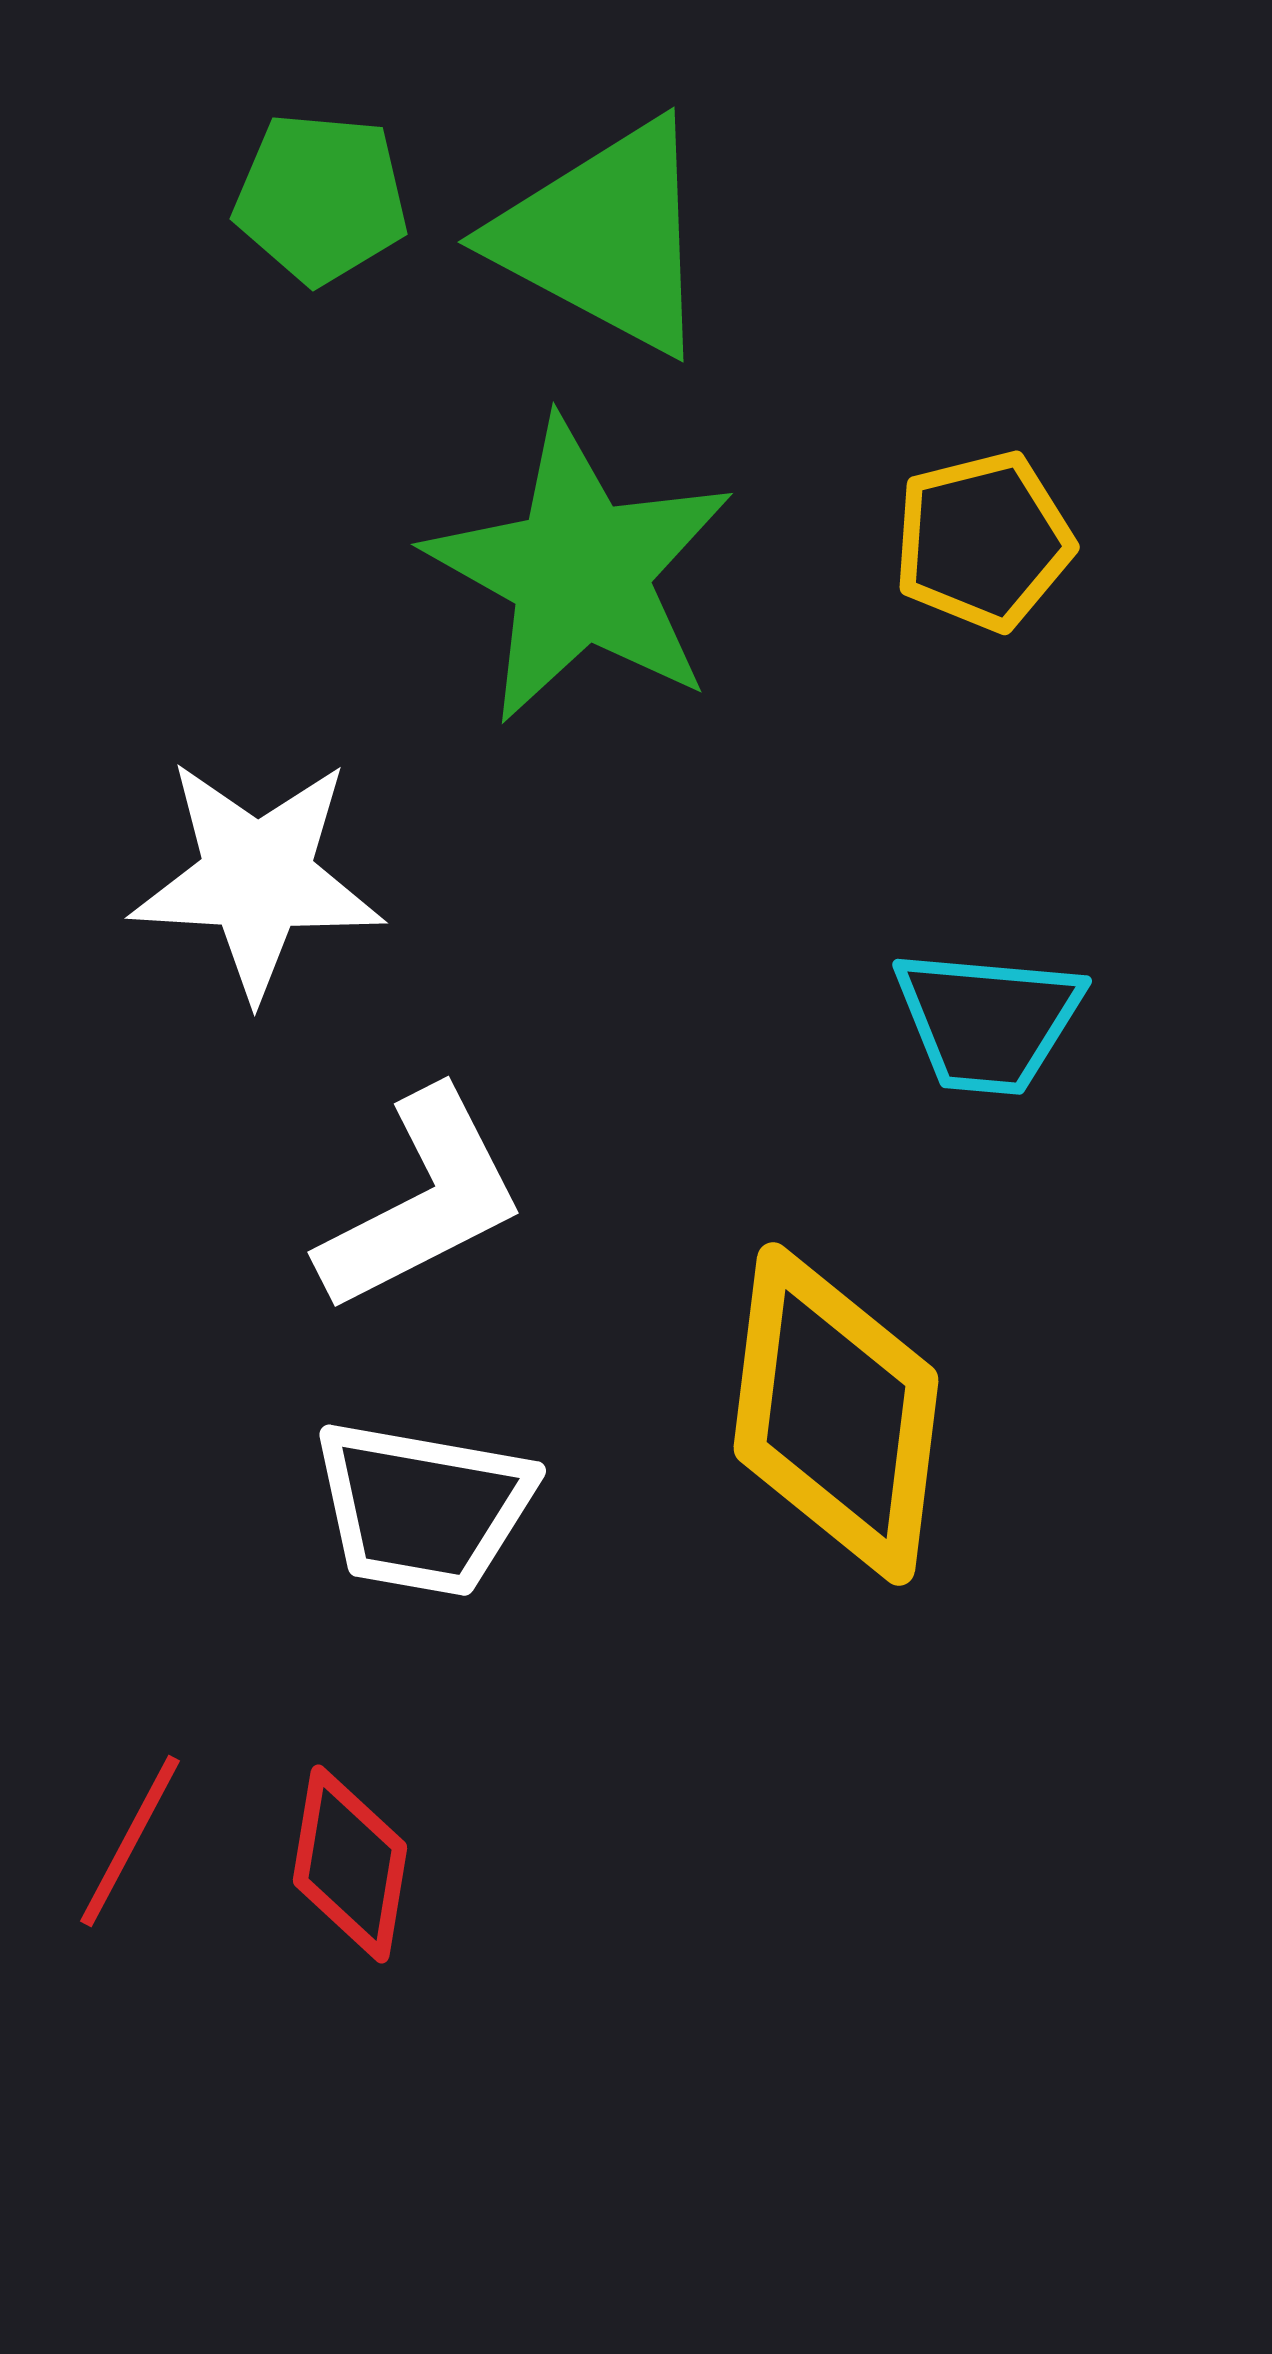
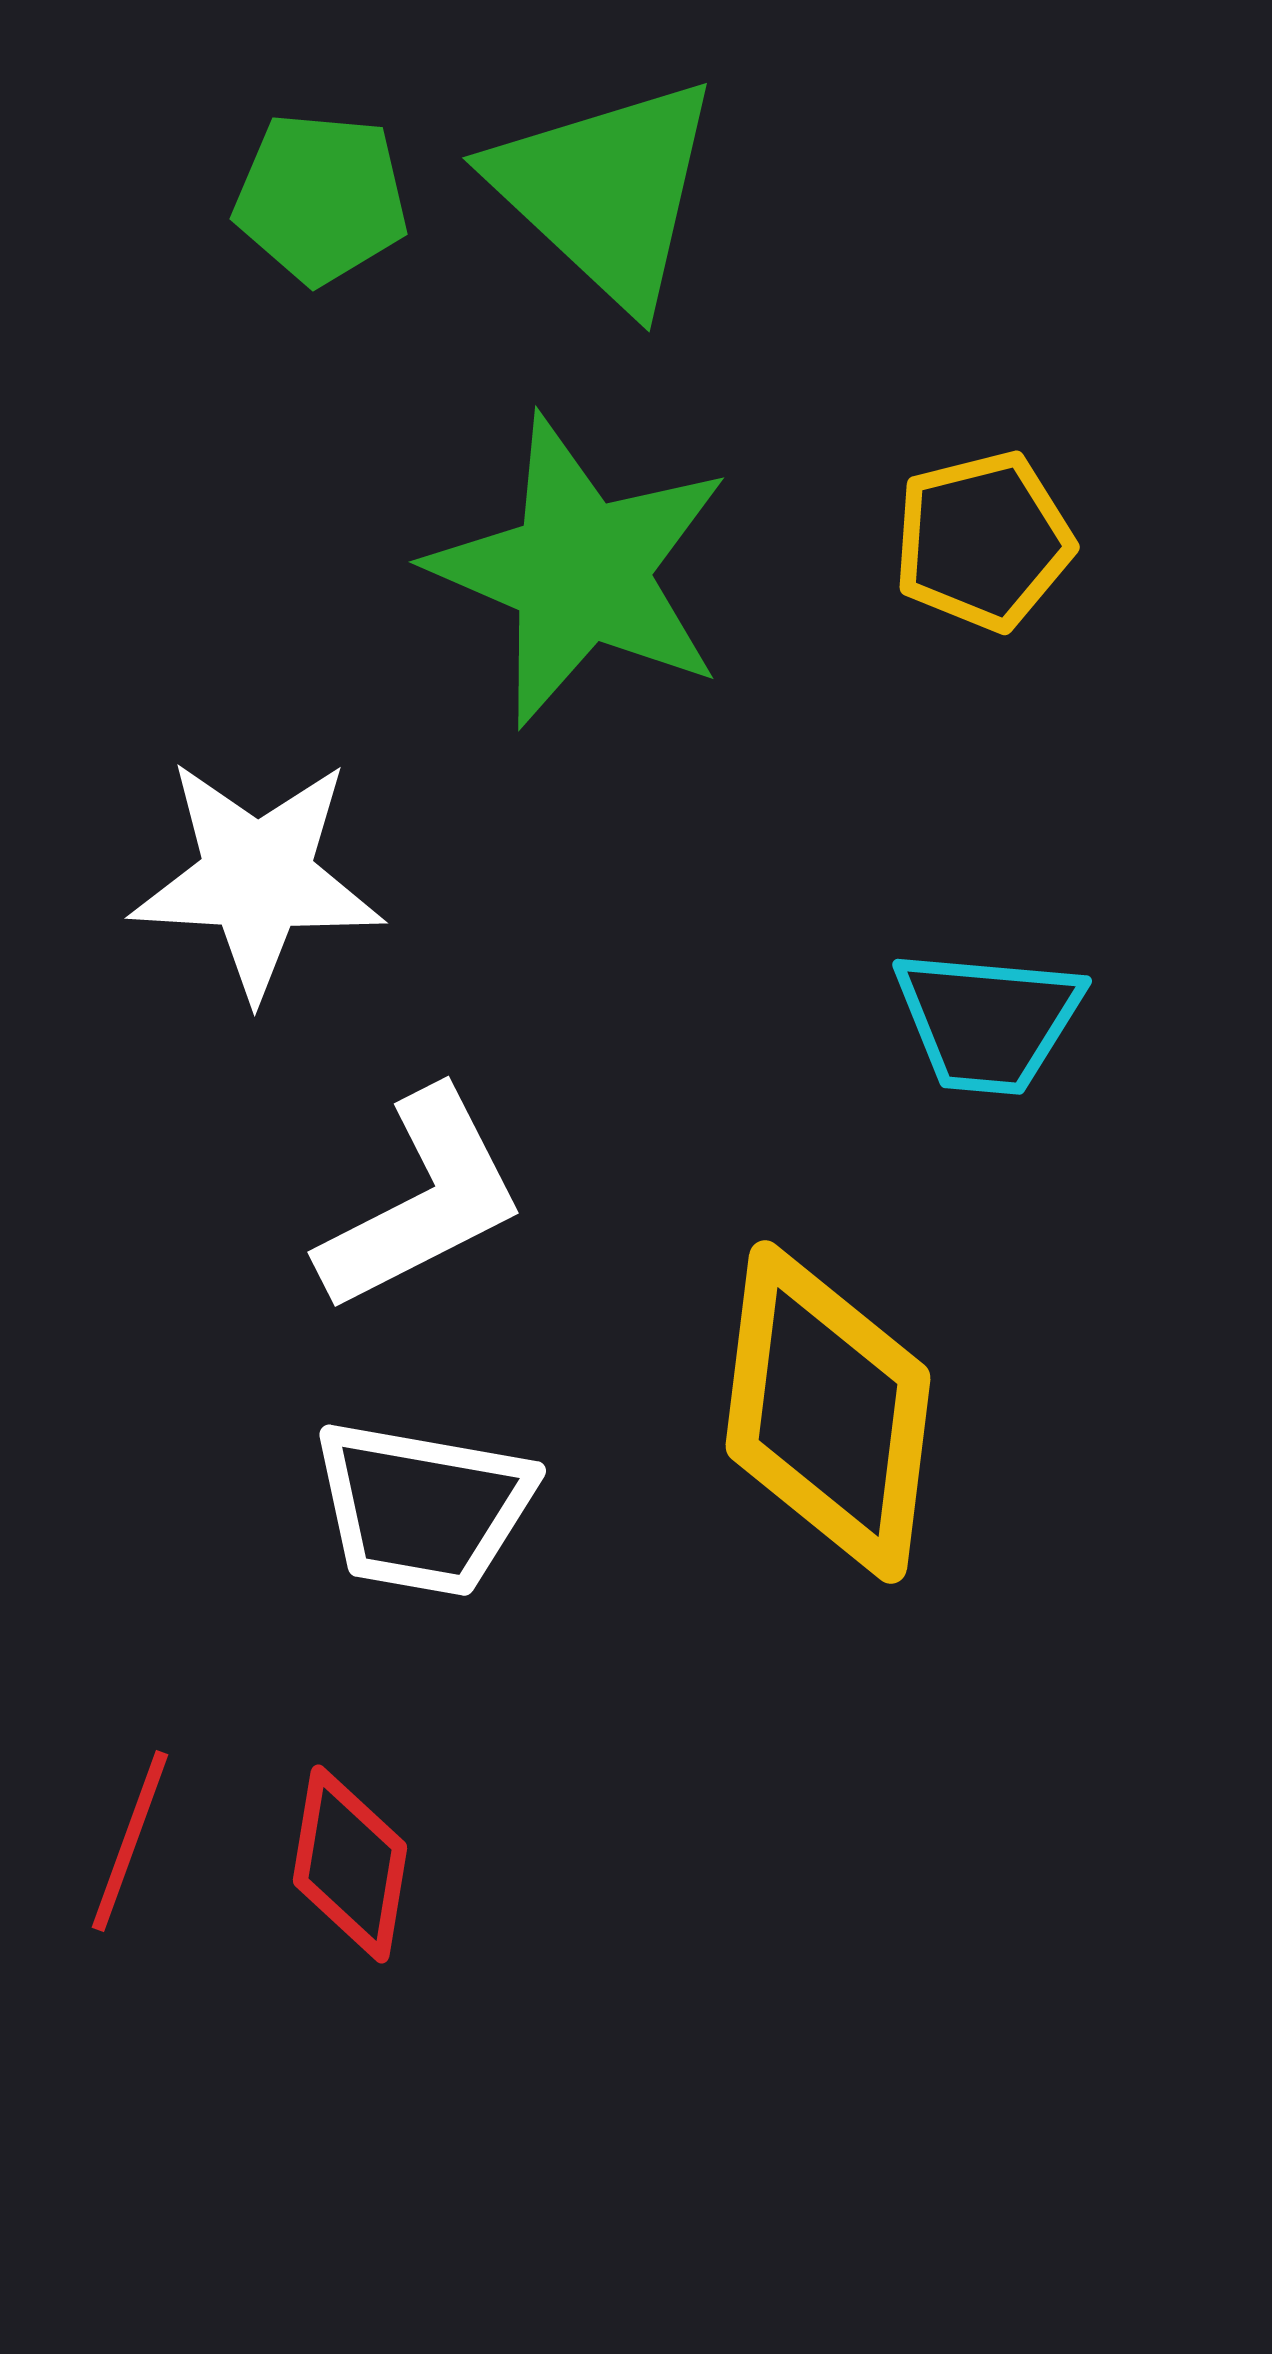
green triangle: moved 1 px right, 46 px up; rotated 15 degrees clockwise
green star: rotated 6 degrees counterclockwise
yellow diamond: moved 8 px left, 2 px up
red line: rotated 8 degrees counterclockwise
